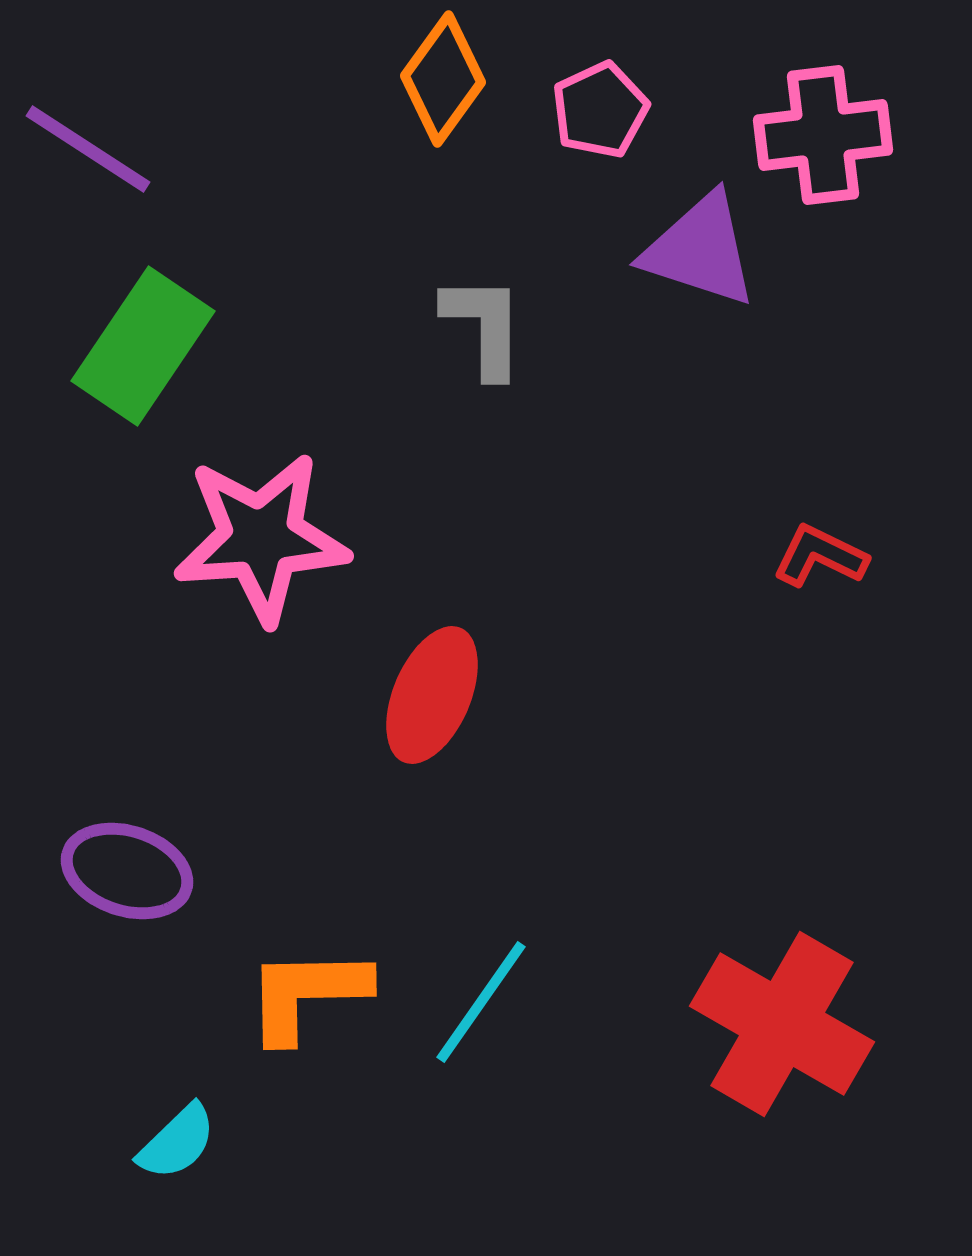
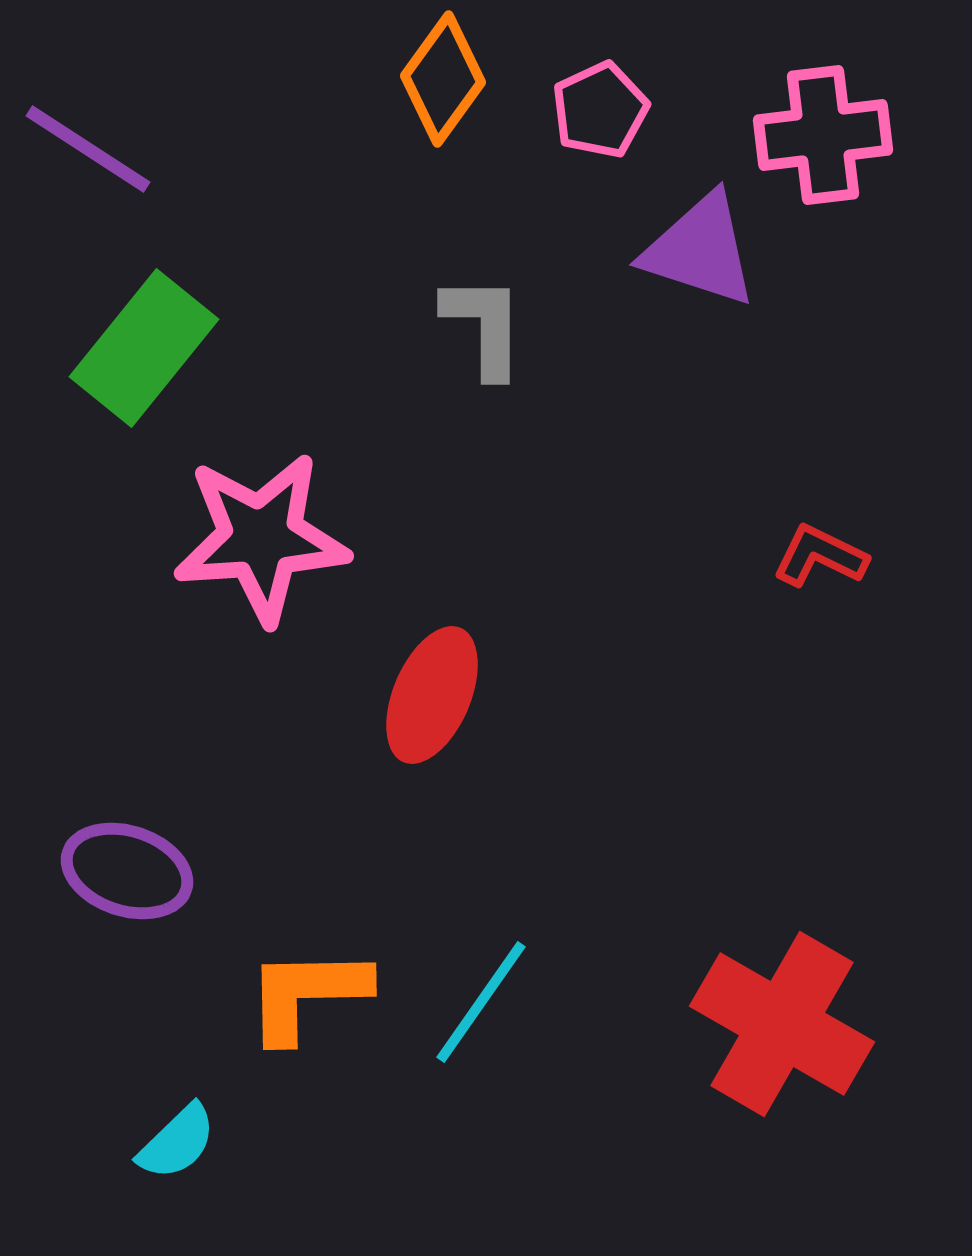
green rectangle: moved 1 px right, 2 px down; rotated 5 degrees clockwise
